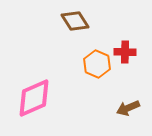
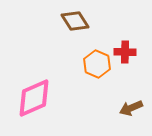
brown arrow: moved 3 px right
